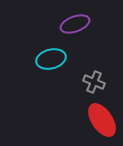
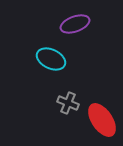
cyan ellipse: rotated 40 degrees clockwise
gray cross: moved 26 px left, 21 px down
